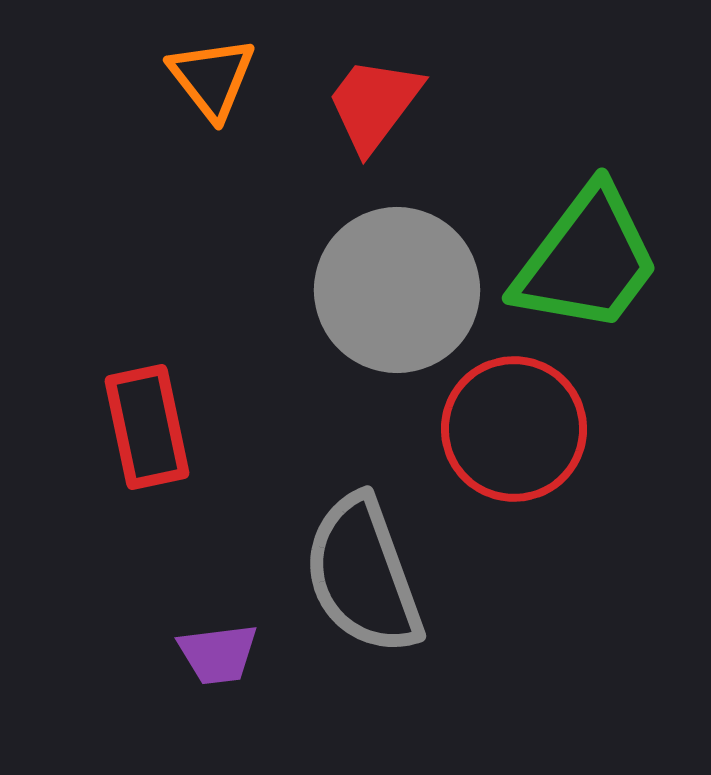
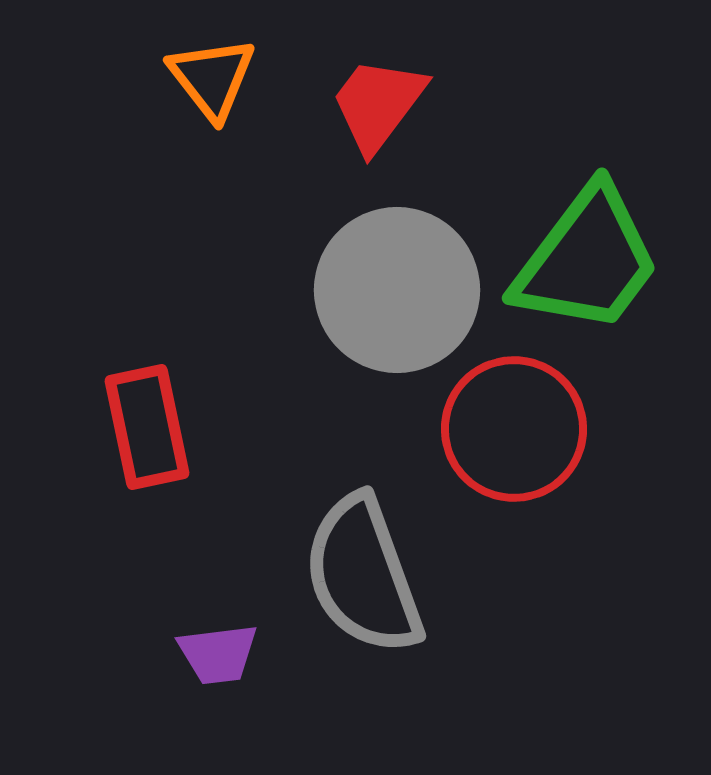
red trapezoid: moved 4 px right
